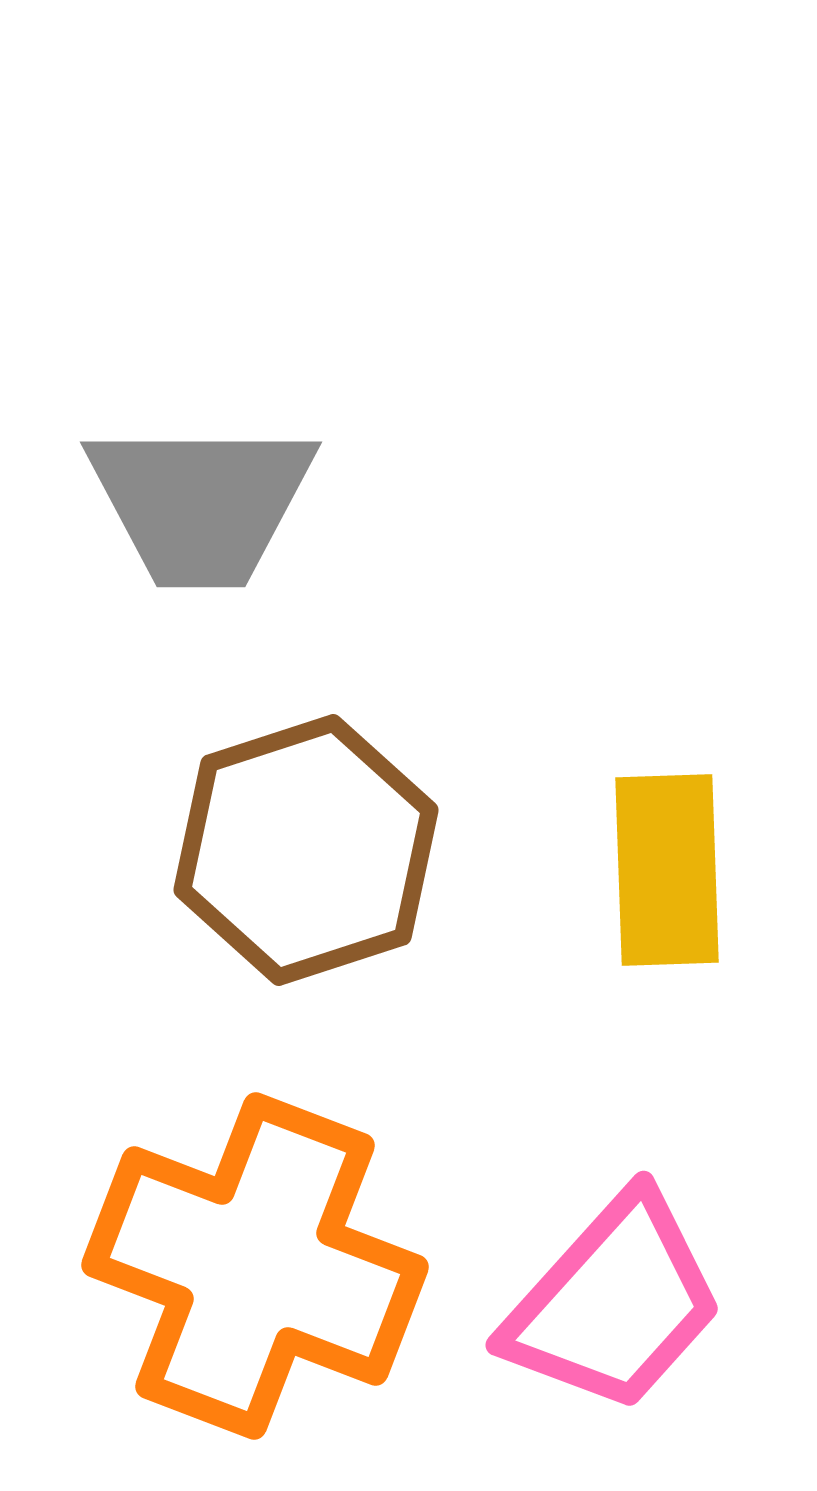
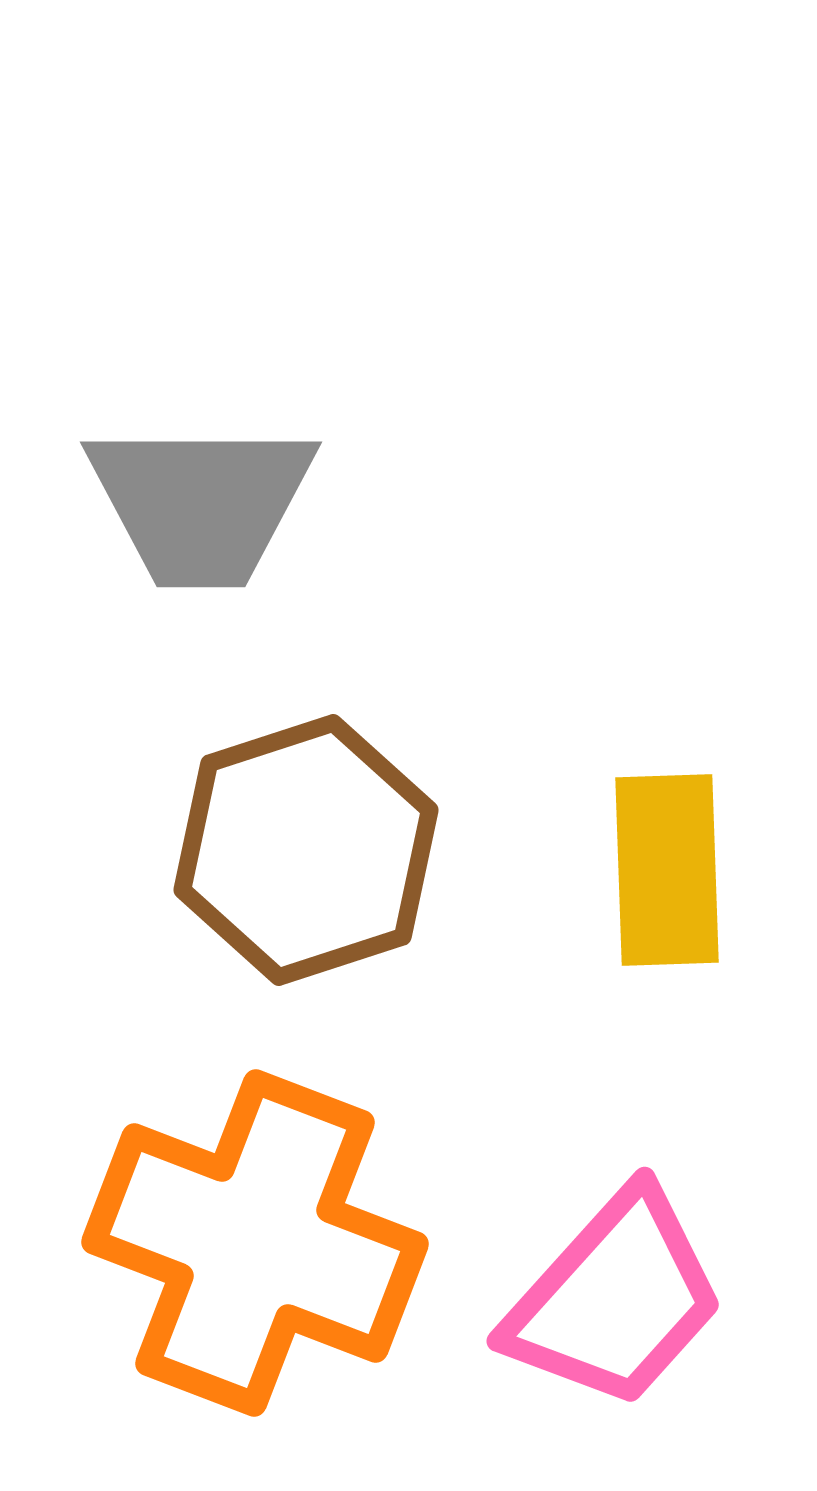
orange cross: moved 23 px up
pink trapezoid: moved 1 px right, 4 px up
